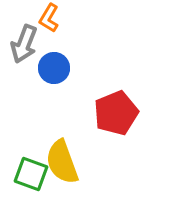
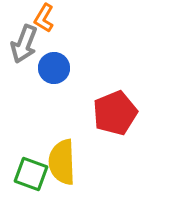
orange L-shape: moved 5 px left
red pentagon: moved 1 px left
yellow semicircle: rotated 18 degrees clockwise
